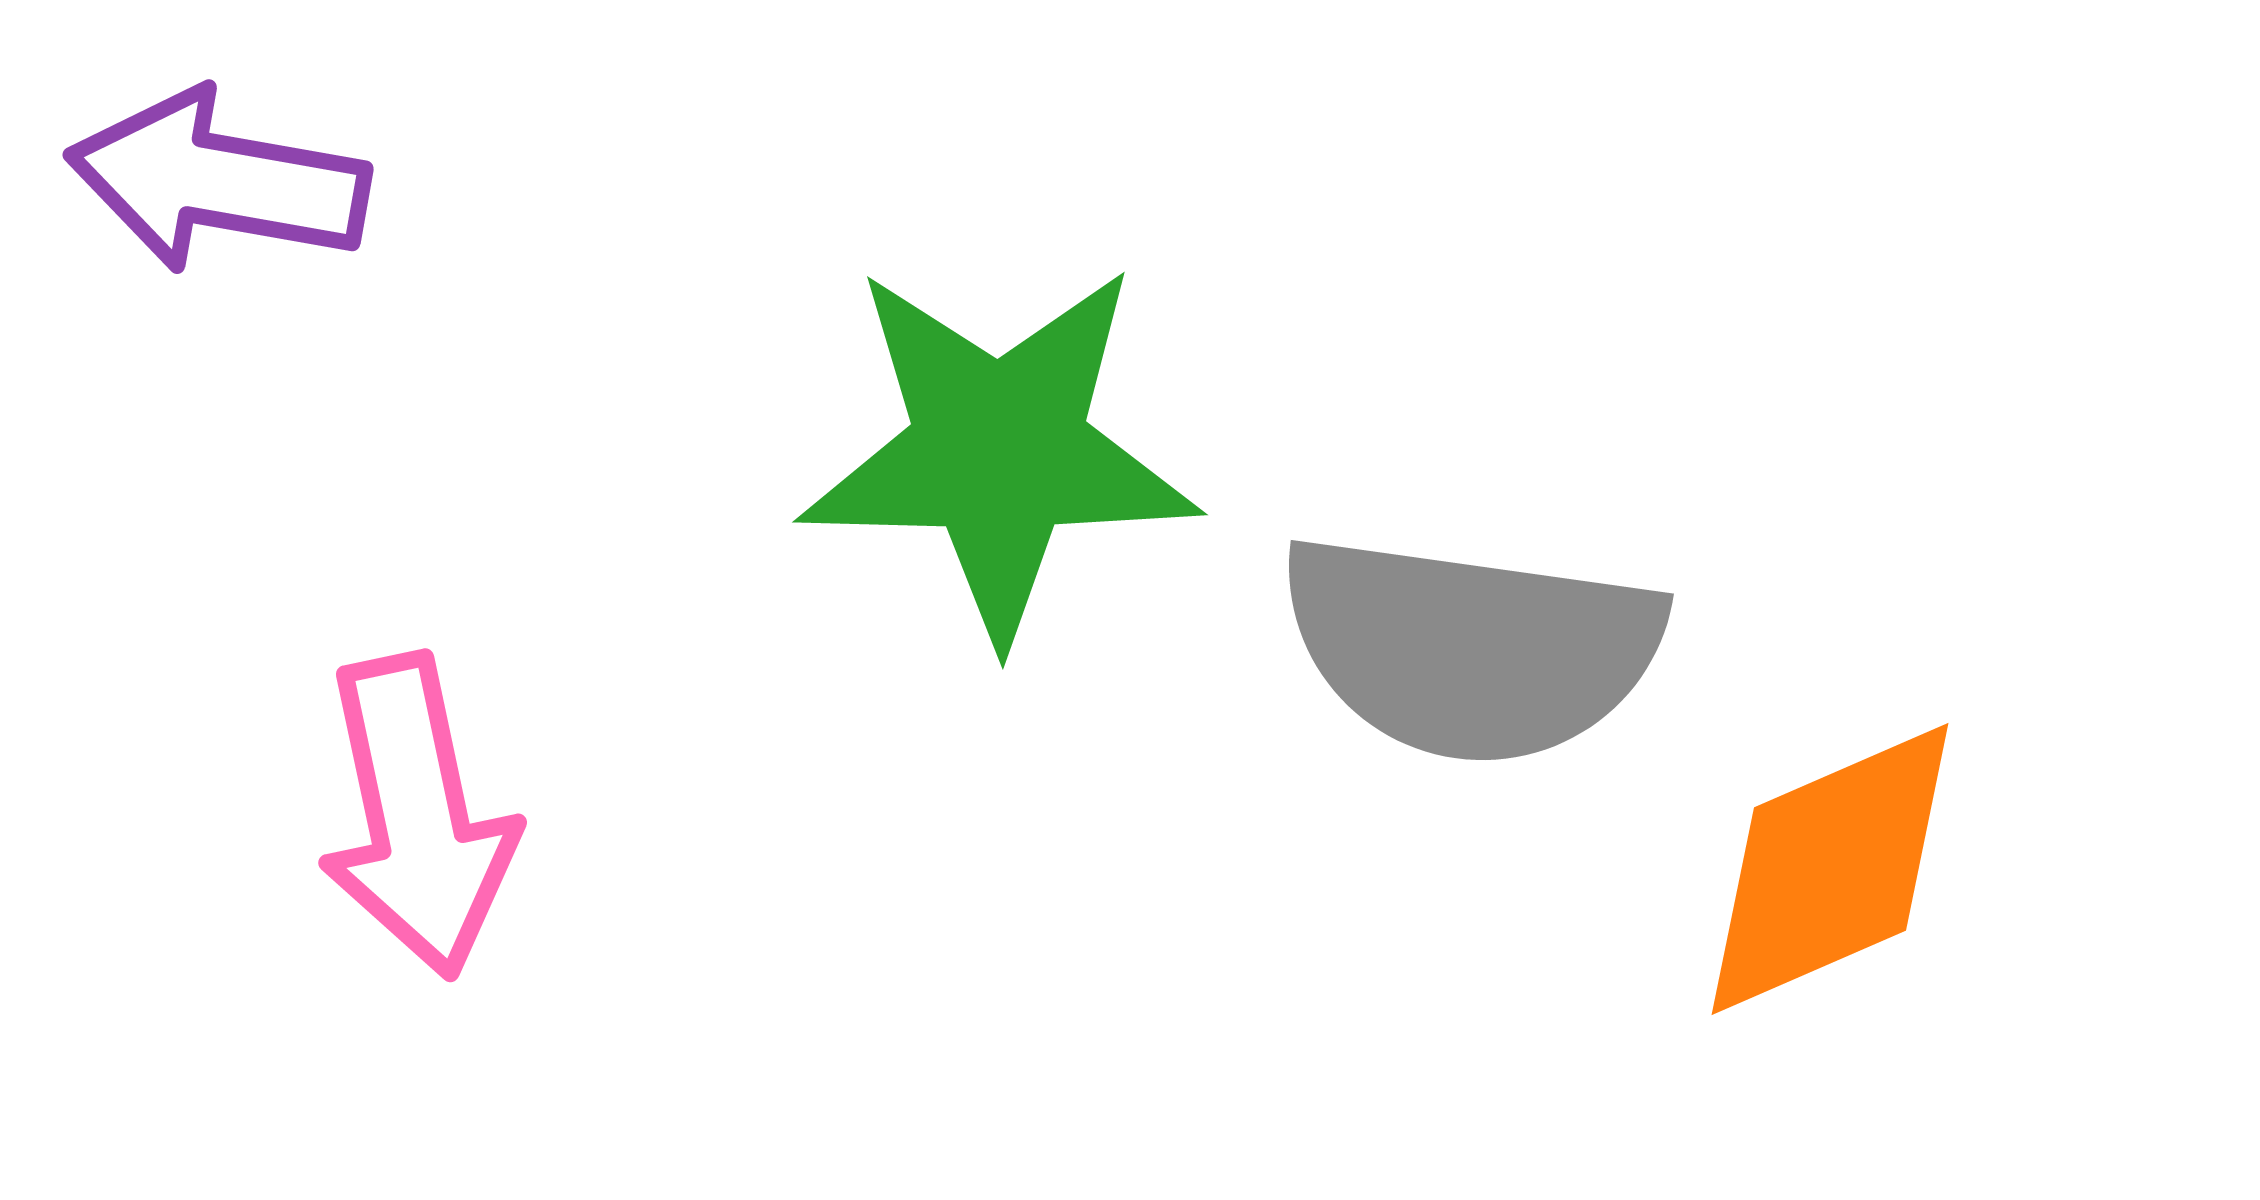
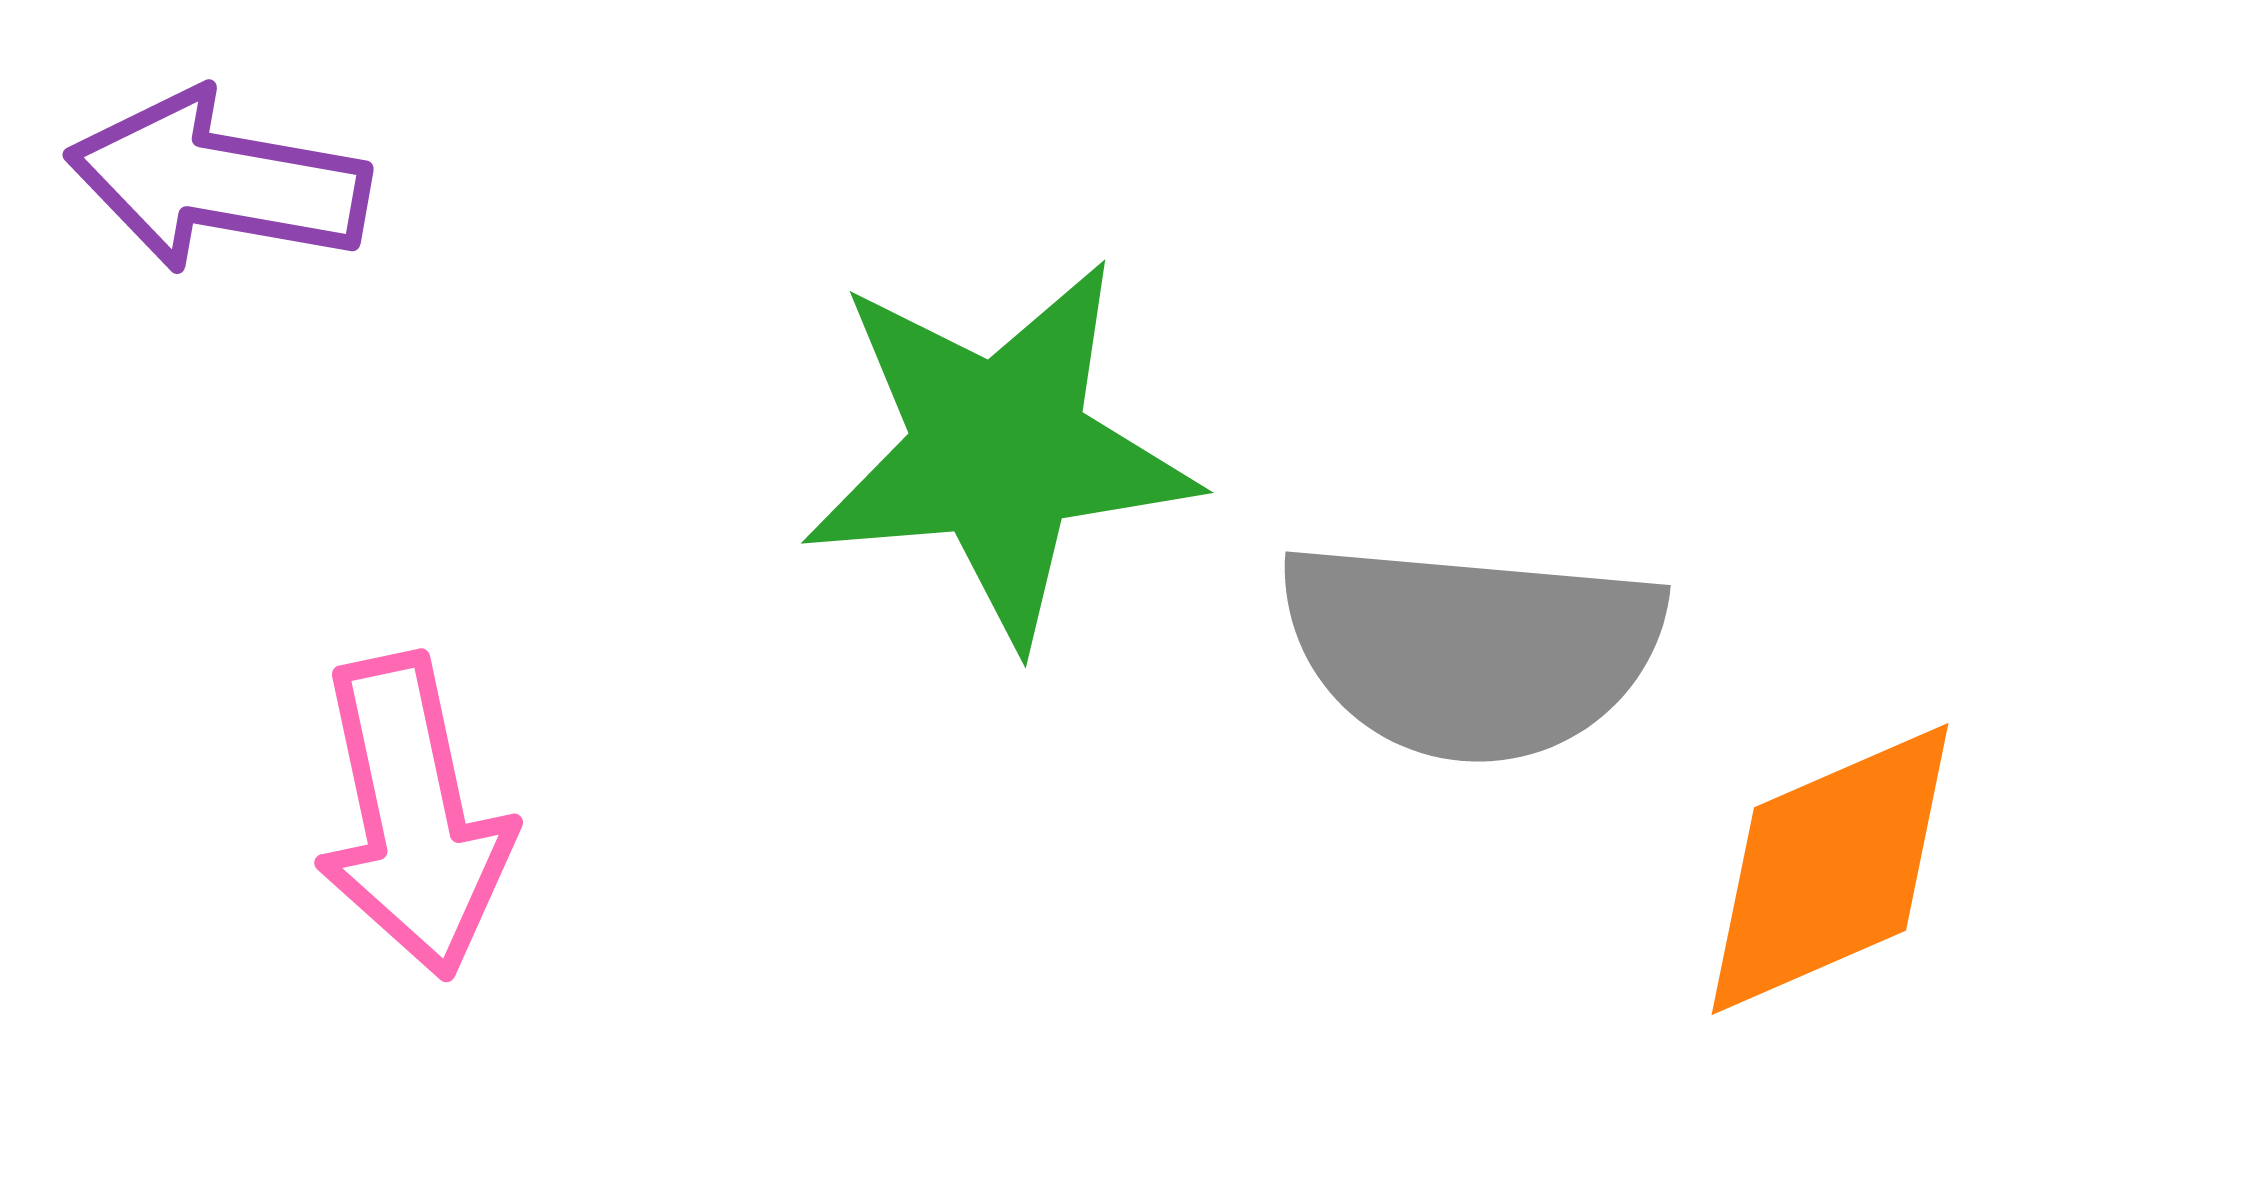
green star: rotated 6 degrees counterclockwise
gray semicircle: moved 2 px down; rotated 3 degrees counterclockwise
pink arrow: moved 4 px left
